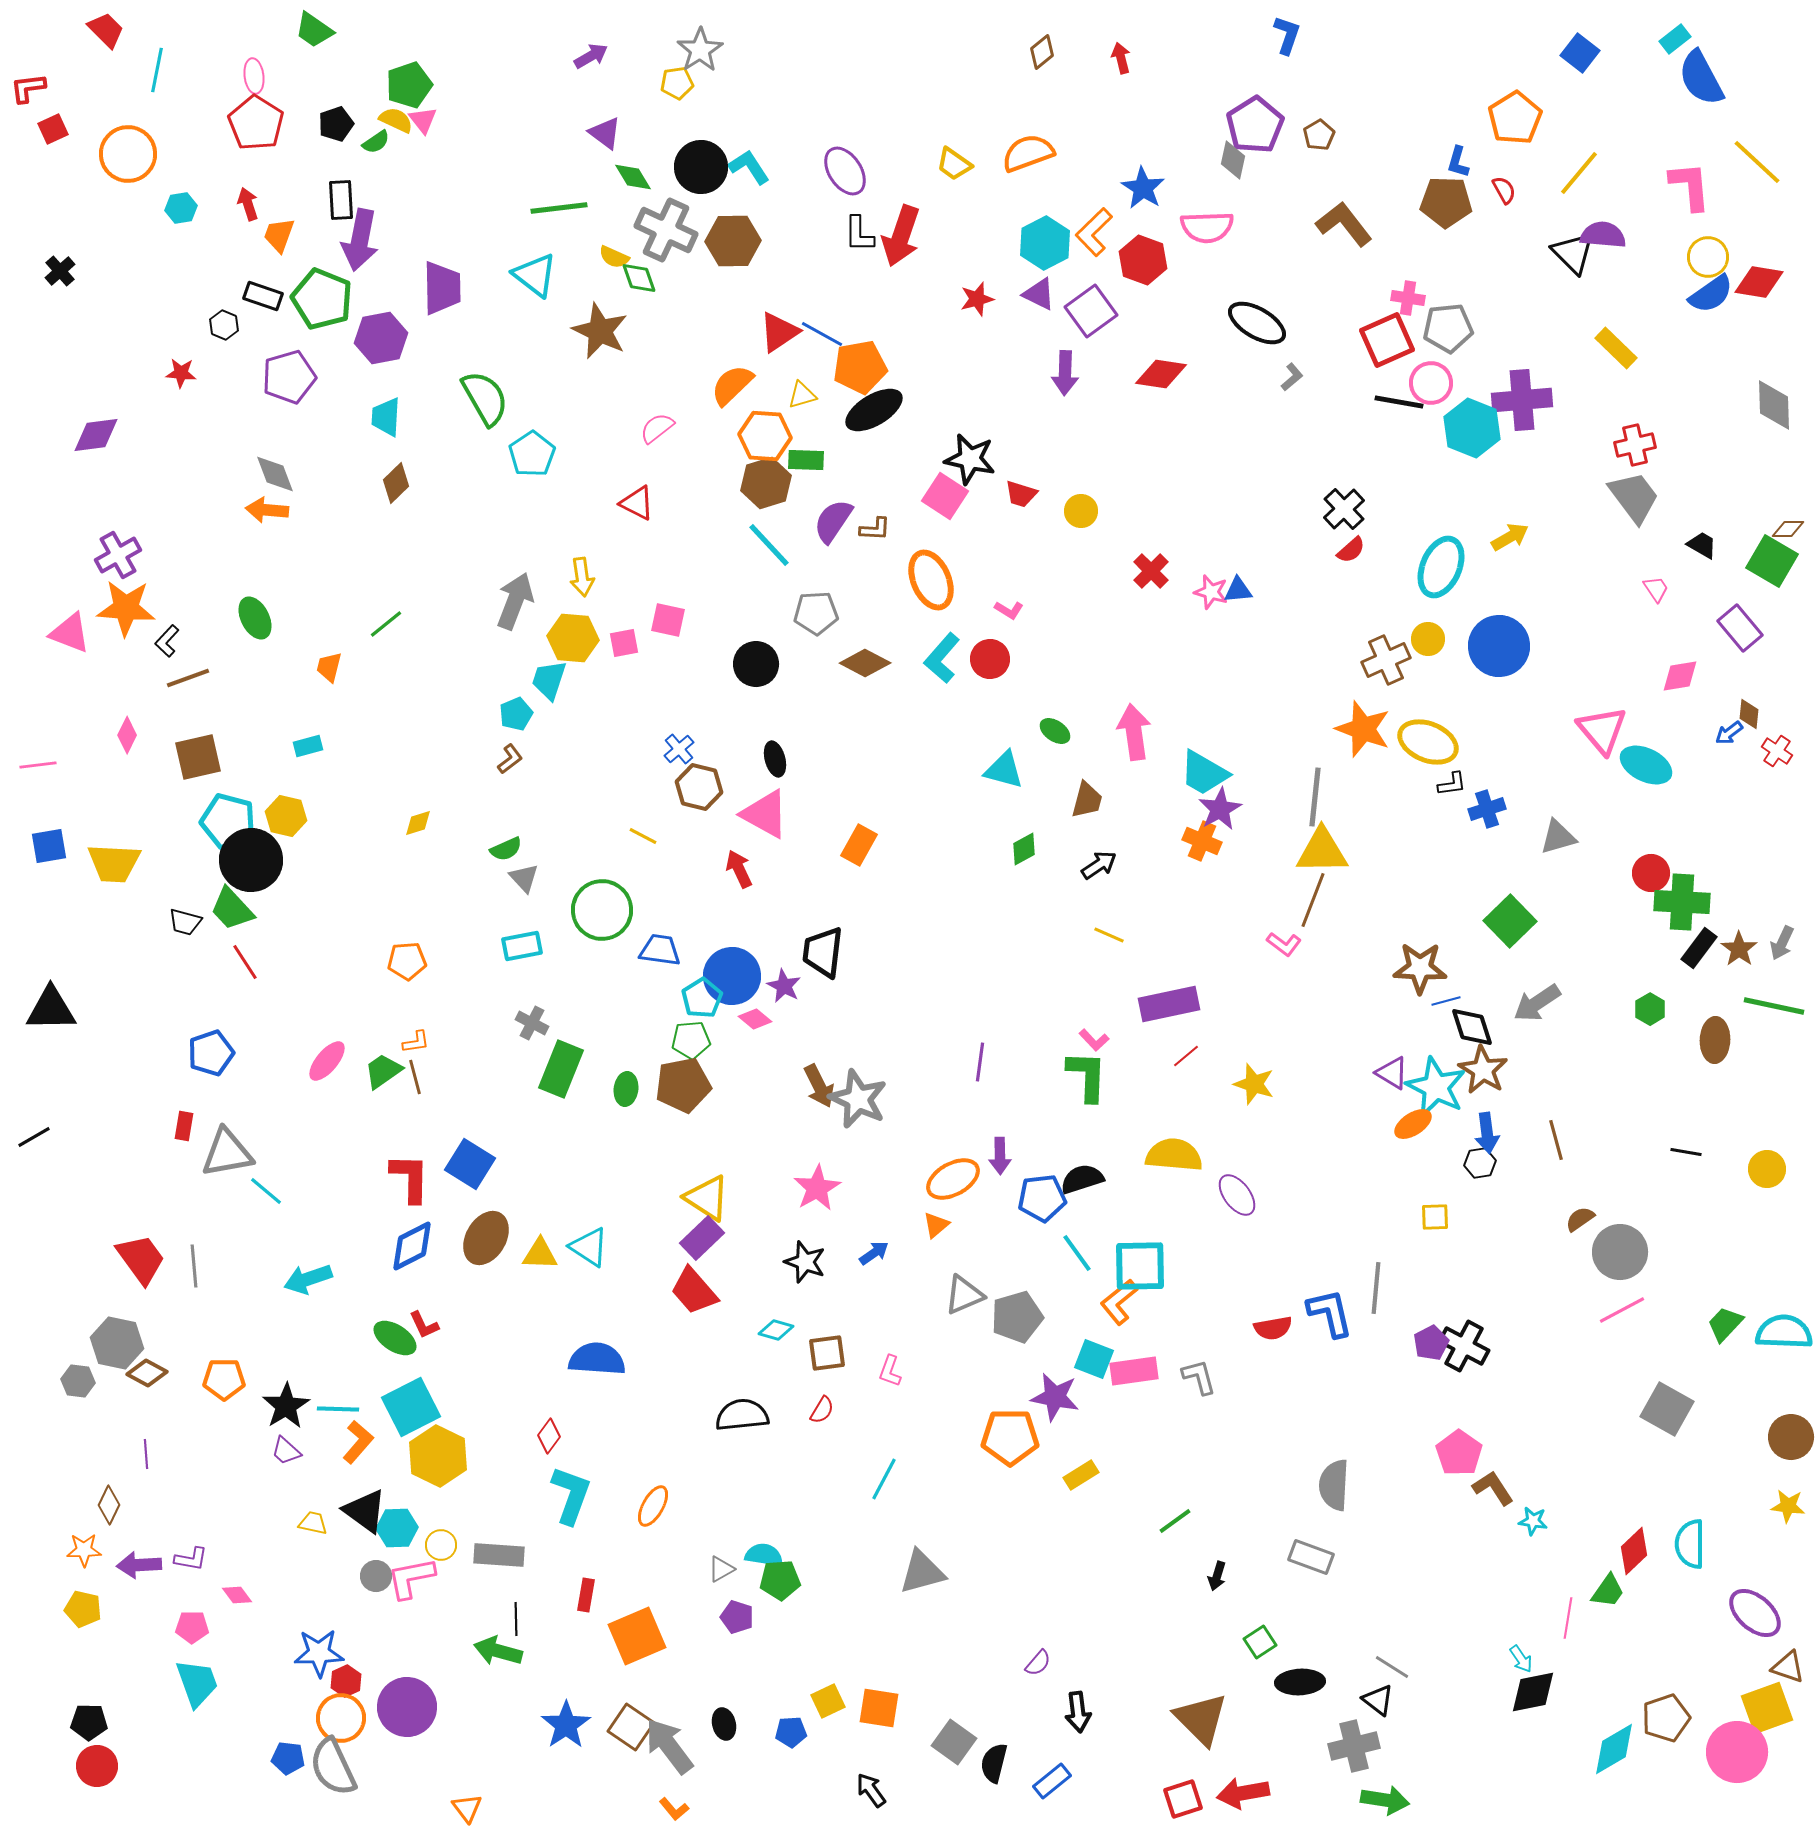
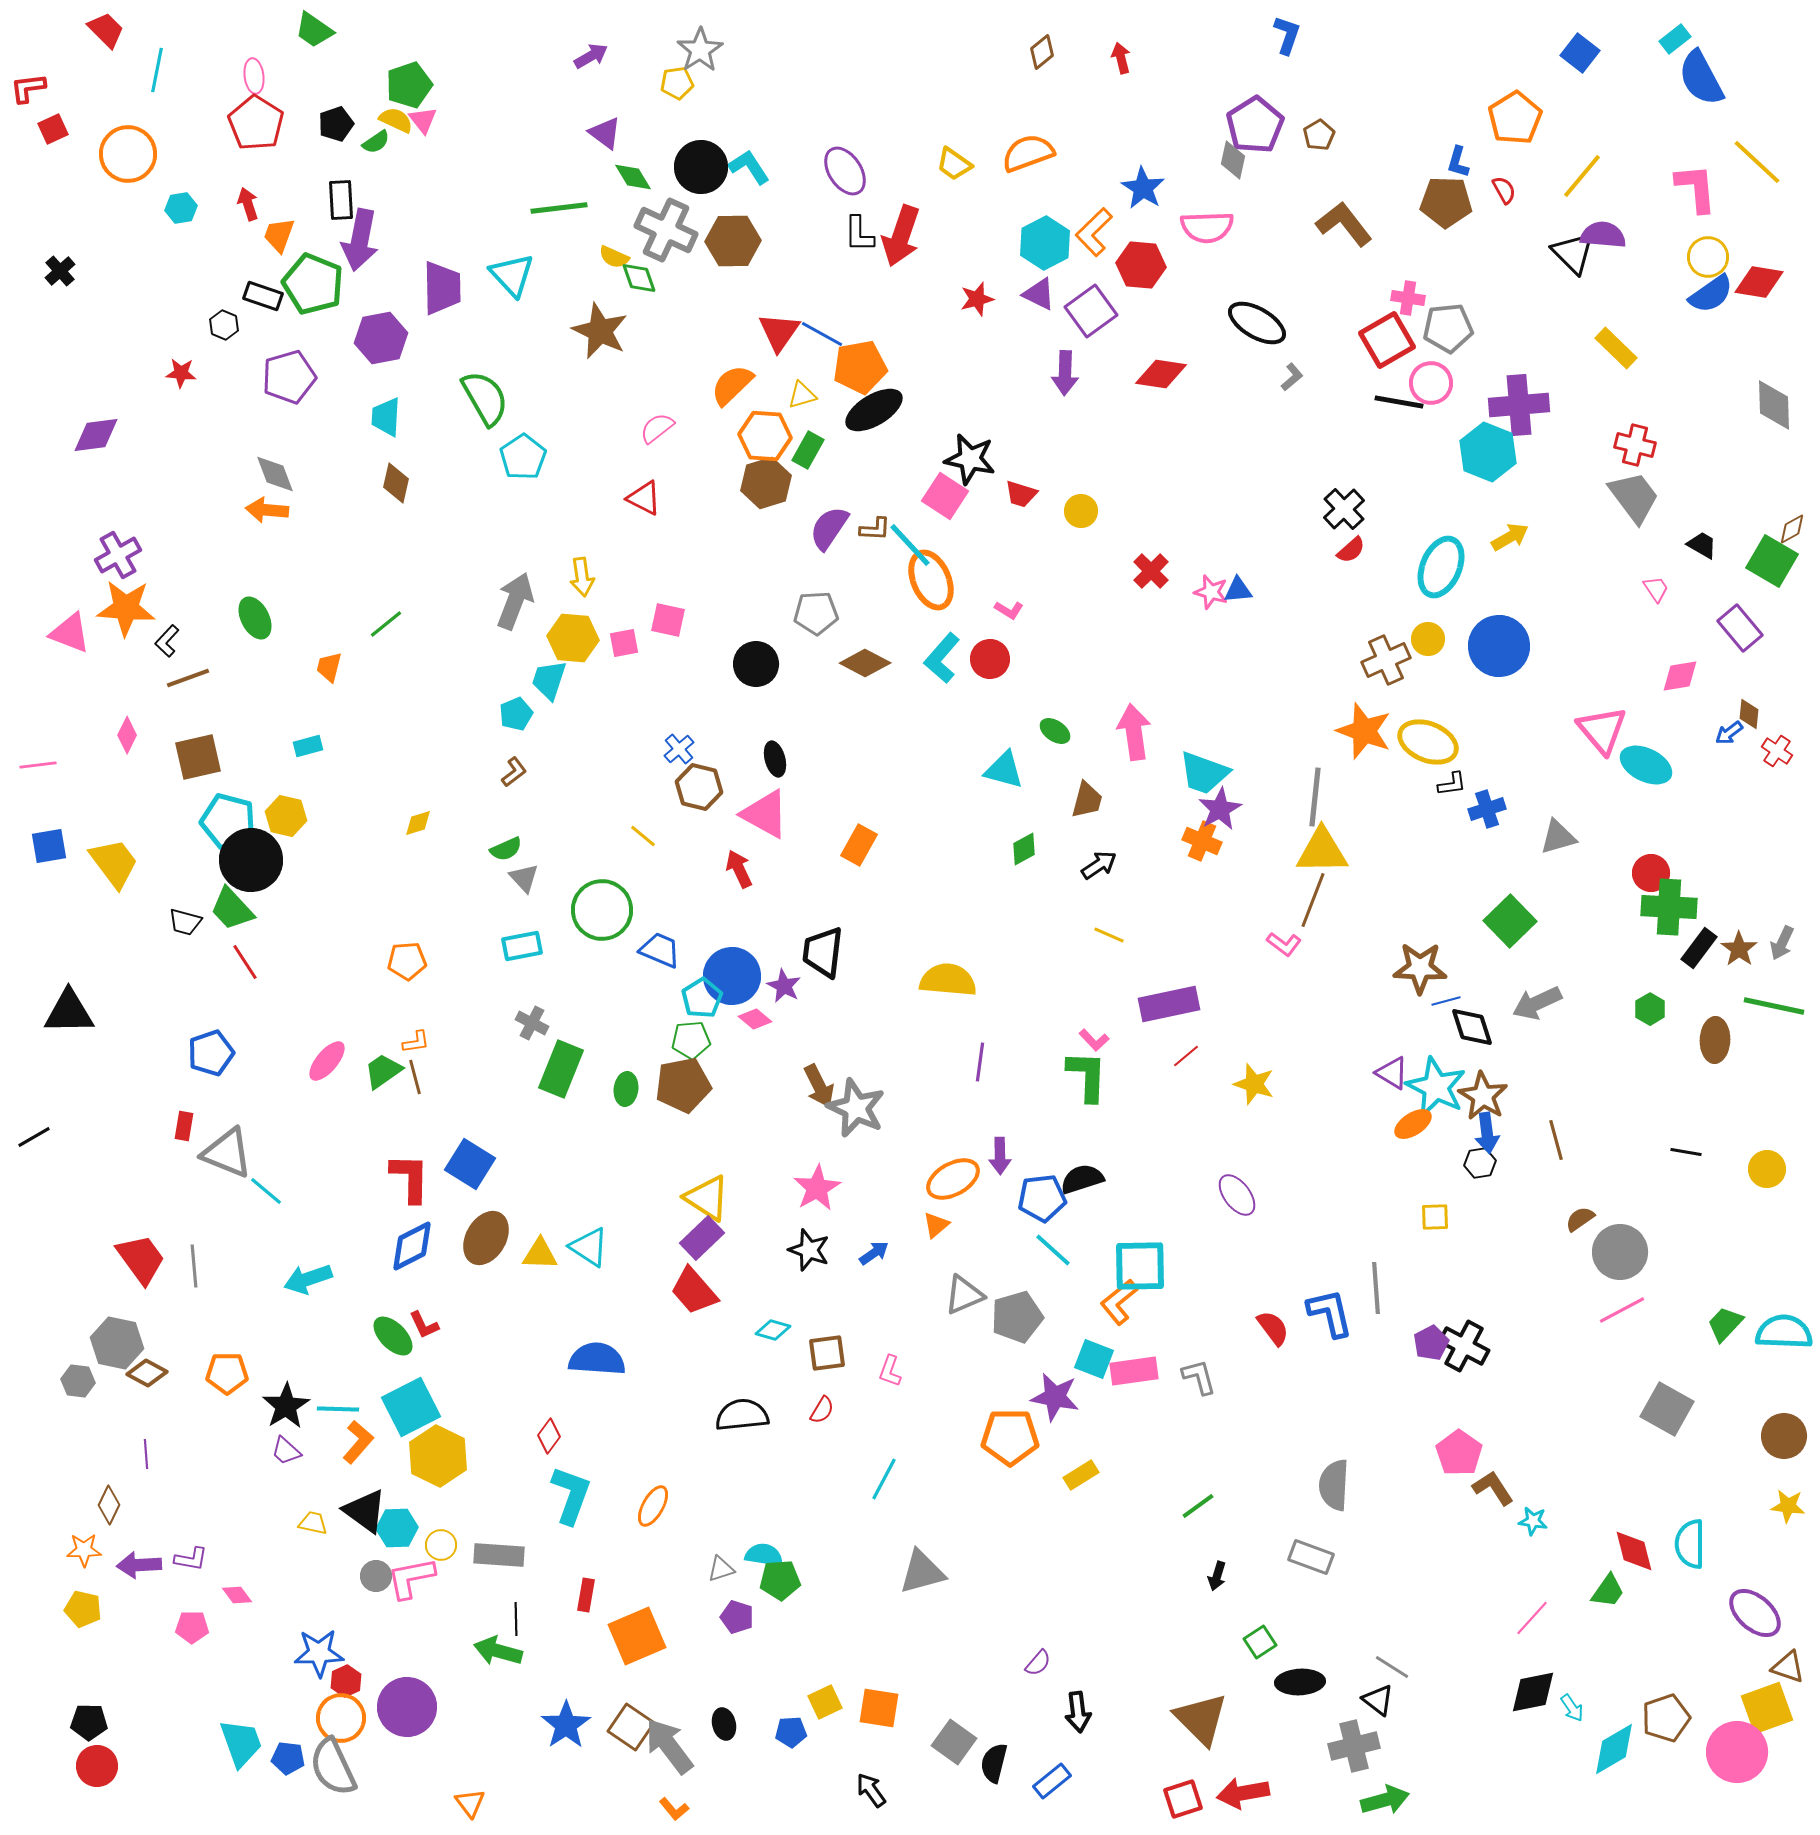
yellow line at (1579, 173): moved 3 px right, 3 px down
pink L-shape at (1690, 186): moved 6 px right, 2 px down
red hexagon at (1143, 260): moved 2 px left, 5 px down; rotated 15 degrees counterclockwise
cyan triangle at (535, 275): moved 23 px left; rotated 9 degrees clockwise
green pentagon at (322, 299): moved 9 px left, 15 px up
red triangle at (779, 332): rotated 21 degrees counterclockwise
red square at (1387, 340): rotated 6 degrees counterclockwise
purple cross at (1522, 400): moved 3 px left, 5 px down
cyan hexagon at (1472, 428): moved 16 px right, 24 px down
red cross at (1635, 445): rotated 27 degrees clockwise
cyan pentagon at (532, 454): moved 9 px left, 3 px down
green rectangle at (806, 460): moved 2 px right, 10 px up; rotated 63 degrees counterclockwise
brown diamond at (396, 483): rotated 33 degrees counterclockwise
red triangle at (637, 503): moved 7 px right, 5 px up
purple semicircle at (833, 521): moved 4 px left, 7 px down
brown diamond at (1788, 529): moved 4 px right; rotated 28 degrees counterclockwise
cyan line at (769, 545): moved 141 px right
orange star at (1363, 729): moved 1 px right, 2 px down
brown L-shape at (510, 759): moved 4 px right, 13 px down
cyan trapezoid at (1204, 773): rotated 10 degrees counterclockwise
yellow line at (643, 836): rotated 12 degrees clockwise
yellow trapezoid at (114, 863): rotated 130 degrees counterclockwise
green cross at (1682, 902): moved 13 px left, 5 px down
blue trapezoid at (660, 950): rotated 15 degrees clockwise
gray arrow at (1537, 1003): rotated 9 degrees clockwise
black triangle at (51, 1009): moved 18 px right, 3 px down
brown star at (1483, 1070): moved 26 px down
gray star at (858, 1099): moved 2 px left, 9 px down
gray triangle at (227, 1153): rotated 32 degrees clockwise
yellow semicircle at (1174, 1155): moved 226 px left, 175 px up
cyan line at (1077, 1253): moved 24 px left, 3 px up; rotated 12 degrees counterclockwise
black star at (805, 1262): moved 4 px right, 12 px up
gray line at (1376, 1288): rotated 9 degrees counterclockwise
red semicircle at (1273, 1328): rotated 117 degrees counterclockwise
cyan diamond at (776, 1330): moved 3 px left
green ellipse at (395, 1338): moved 2 px left, 2 px up; rotated 12 degrees clockwise
orange pentagon at (224, 1379): moved 3 px right, 6 px up
brown circle at (1791, 1437): moved 7 px left, 1 px up
green line at (1175, 1521): moved 23 px right, 15 px up
red diamond at (1634, 1551): rotated 60 degrees counterclockwise
gray triangle at (721, 1569): rotated 12 degrees clockwise
pink line at (1568, 1618): moved 36 px left; rotated 33 degrees clockwise
cyan arrow at (1521, 1659): moved 51 px right, 49 px down
cyan trapezoid at (197, 1683): moved 44 px right, 60 px down
yellow square at (828, 1701): moved 3 px left, 1 px down
green arrow at (1385, 1800): rotated 24 degrees counterclockwise
orange triangle at (467, 1808): moved 3 px right, 5 px up
